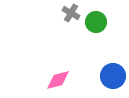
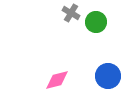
blue circle: moved 5 px left
pink diamond: moved 1 px left
